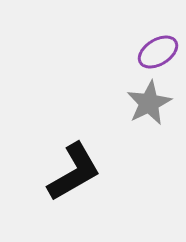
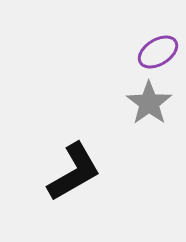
gray star: rotated 9 degrees counterclockwise
